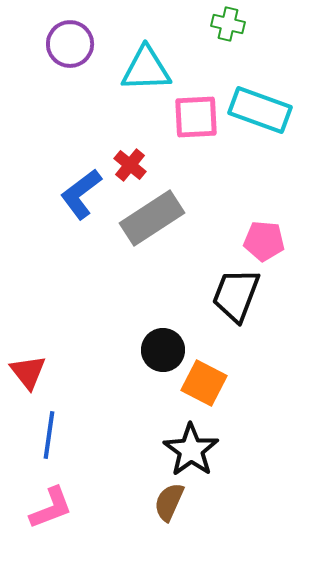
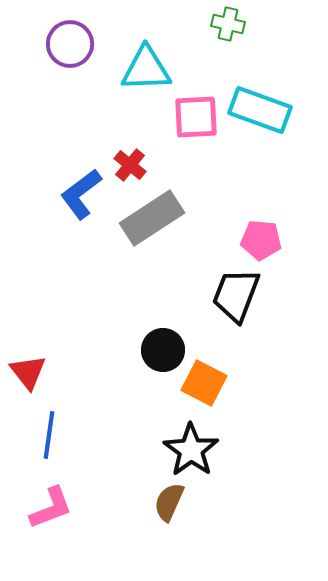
pink pentagon: moved 3 px left, 1 px up
